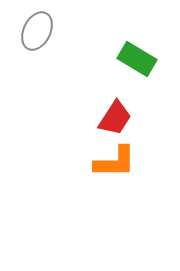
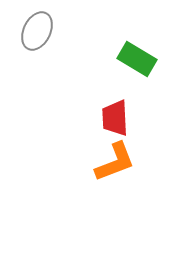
red trapezoid: rotated 144 degrees clockwise
orange L-shape: rotated 21 degrees counterclockwise
